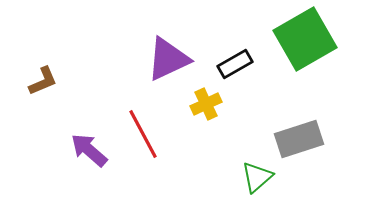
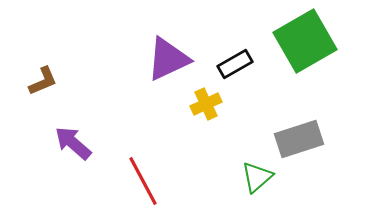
green square: moved 2 px down
red line: moved 47 px down
purple arrow: moved 16 px left, 7 px up
